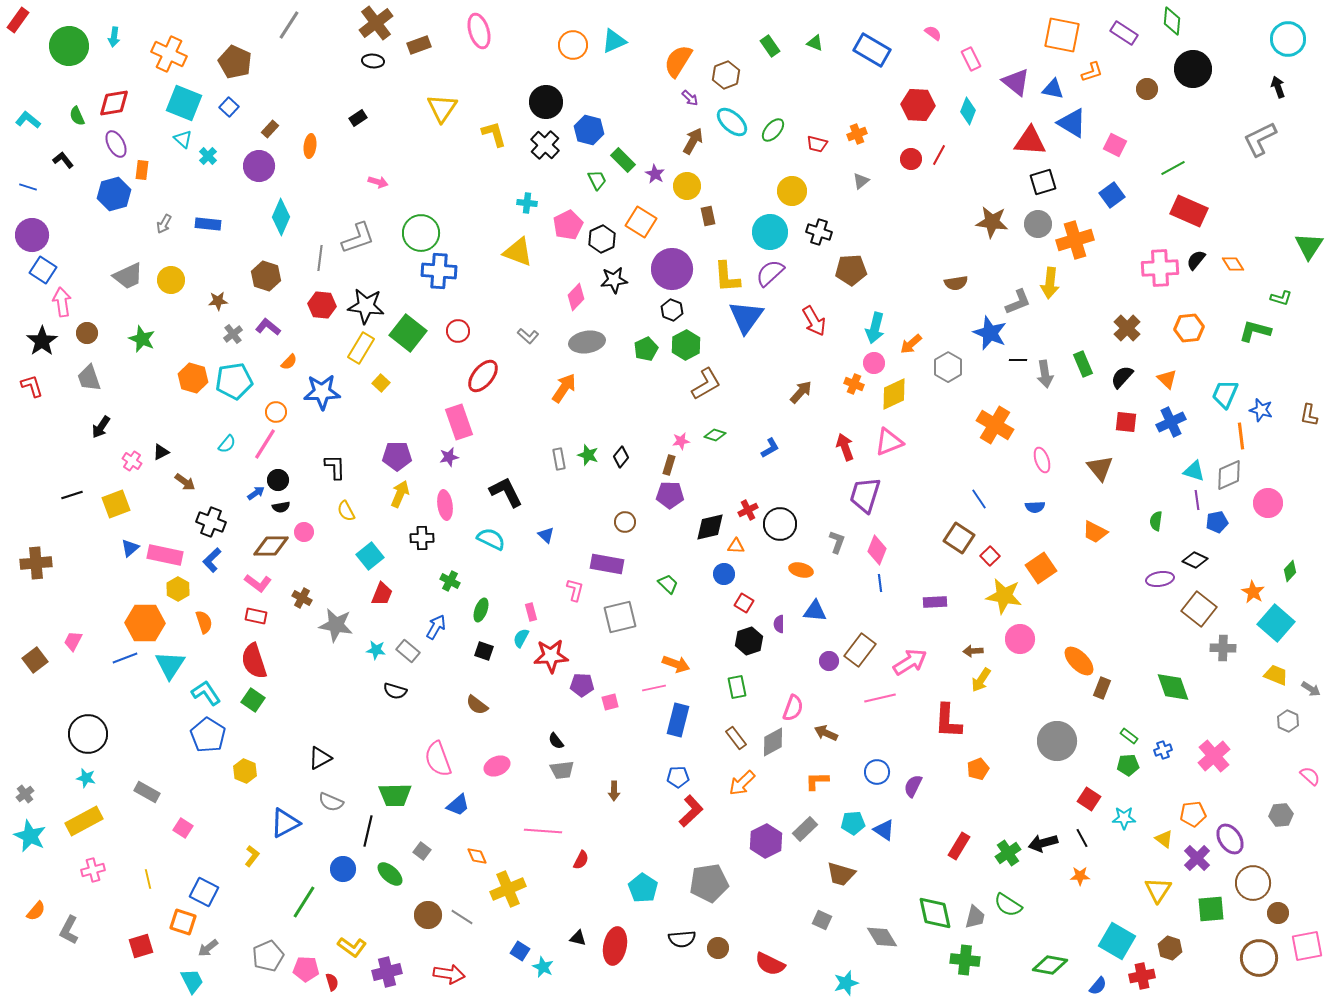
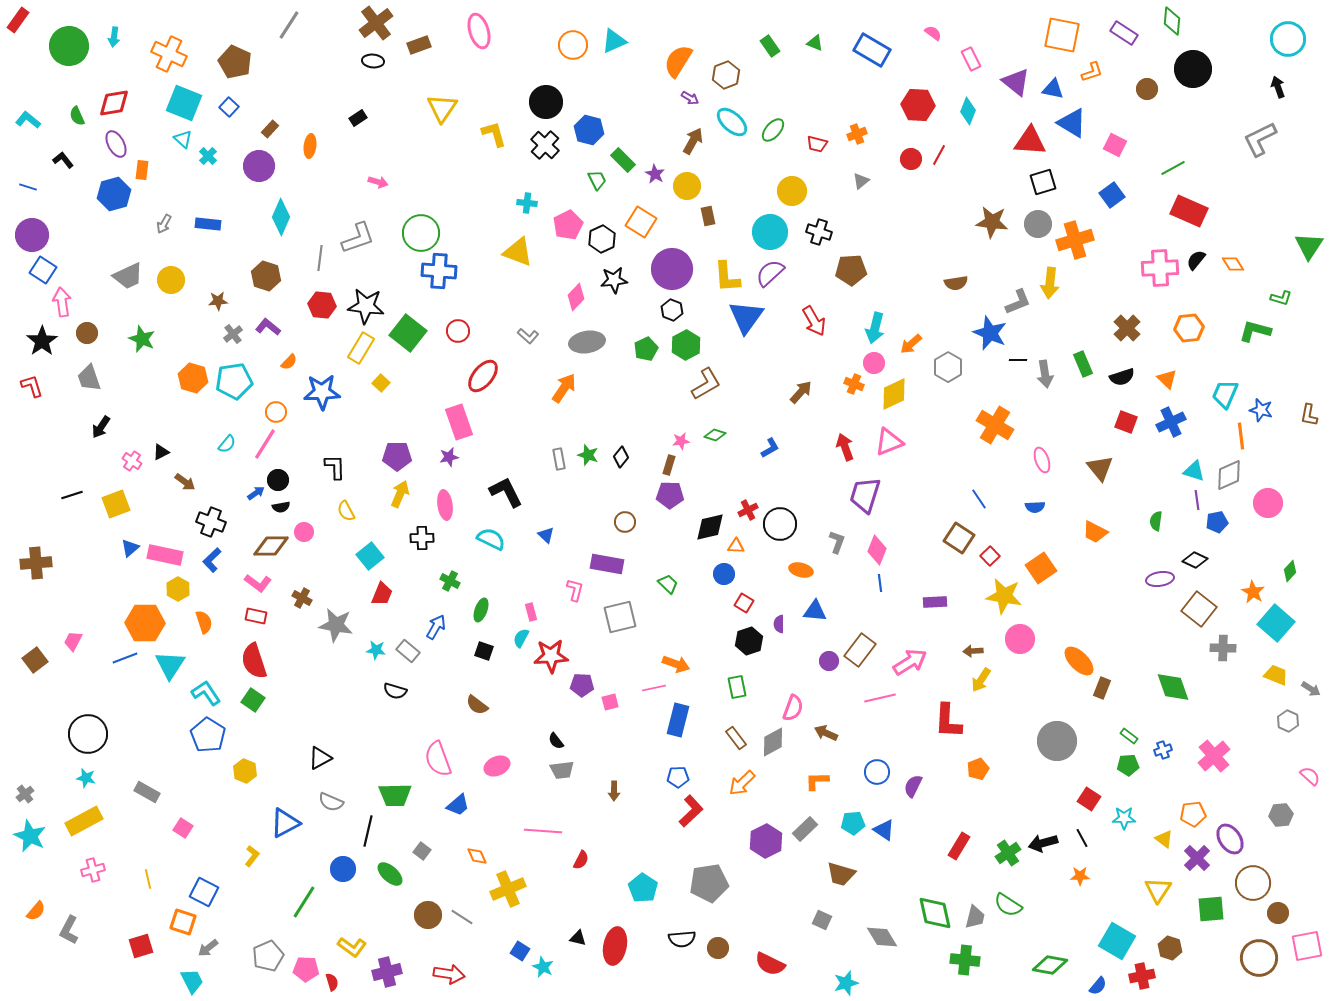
purple arrow at (690, 98): rotated 12 degrees counterclockwise
black semicircle at (1122, 377): rotated 150 degrees counterclockwise
red square at (1126, 422): rotated 15 degrees clockwise
